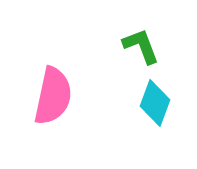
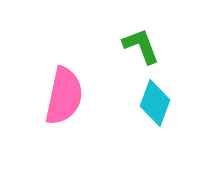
pink semicircle: moved 11 px right
